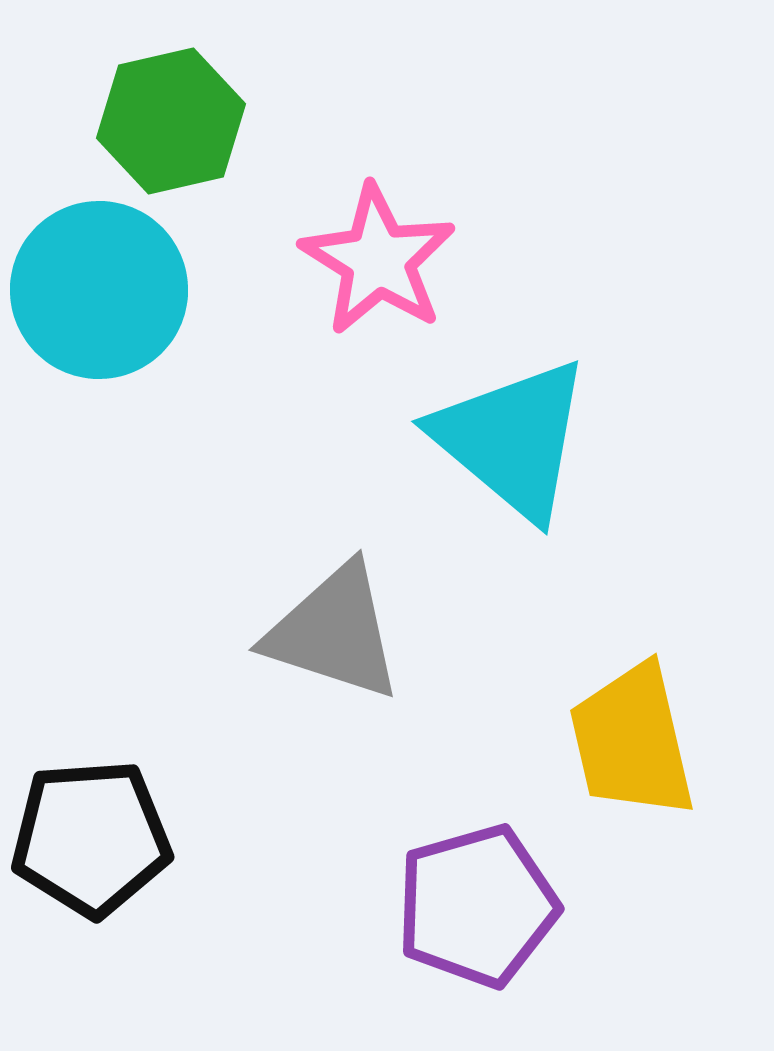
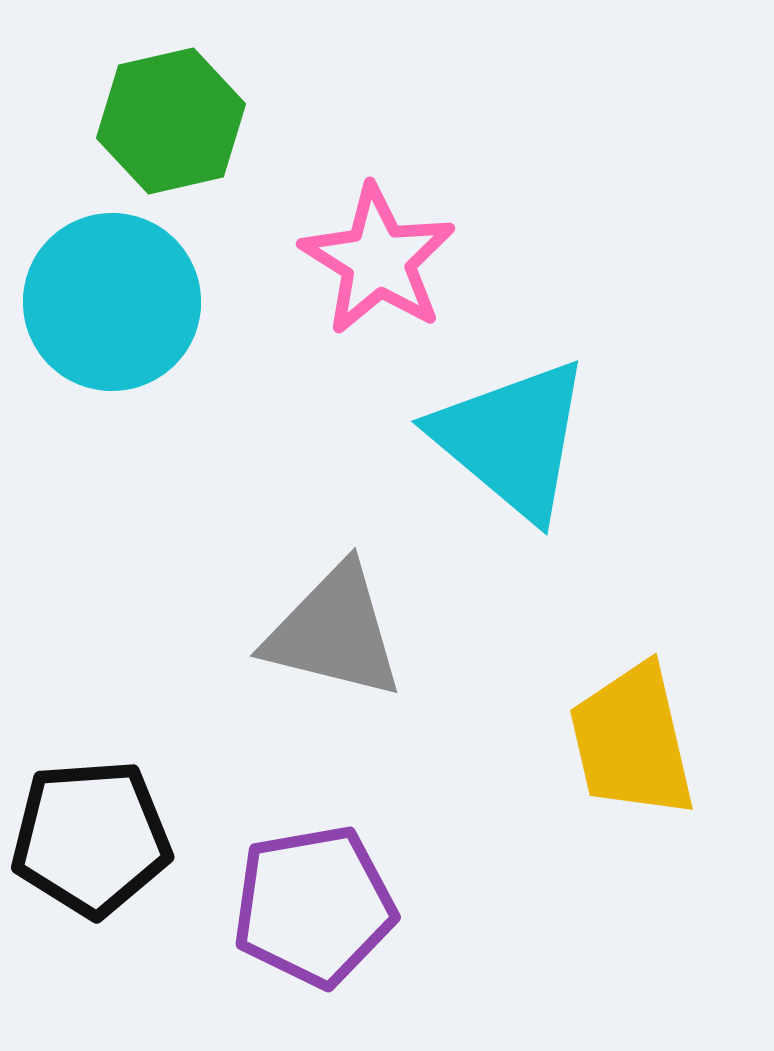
cyan circle: moved 13 px right, 12 px down
gray triangle: rotated 4 degrees counterclockwise
purple pentagon: moved 163 px left; rotated 6 degrees clockwise
